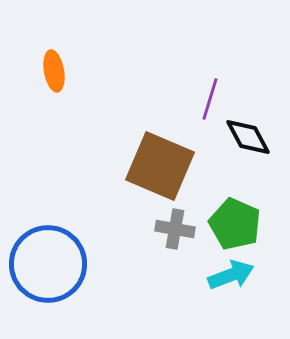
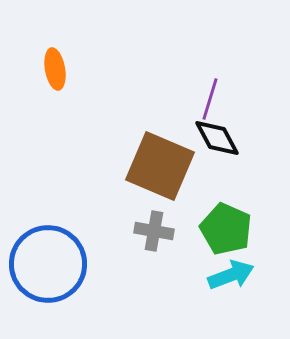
orange ellipse: moved 1 px right, 2 px up
black diamond: moved 31 px left, 1 px down
green pentagon: moved 9 px left, 5 px down
gray cross: moved 21 px left, 2 px down
